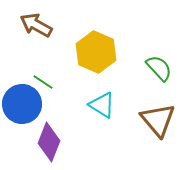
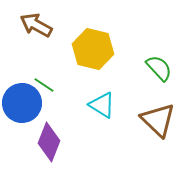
yellow hexagon: moved 3 px left, 3 px up; rotated 9 degrees counterclockwise
green line: moved 1 px right, 3 px down
blue circle: moved 1 px up
brown triangle: rotated 6 degrees counterclockwise
